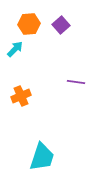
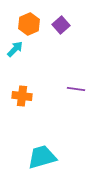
orange hexagon: rotated 20 degrees counterclockwise
purple line: moved 7 px down
orange cross: moved 1 px right; rotated 30 degrees clockwise
cyan trapezoid: rotated 124 degrees counterclockwise
